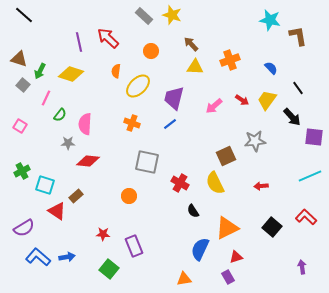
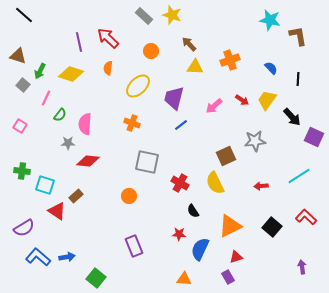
brown arrow at (191, 44): moved 2 px left
brown triangle at (19, 59): moved 1 px left, 3 px up
orange semicircle at (116, 71): moved 8 px left, 3 px up
black line at (298, 88): moved 9 px up; rotated 40 degrees clockwise
blue line at (170, 124): moved 11 px right, 1 px down
purple square at (314, 137): rotated 18 degrees clockwise
green cross at (22, 171): rotated 35 degrees clockwise
cyan line at (310, 176): moved 11 px left; rotated 10 degrees counterclockwise
orange triangle at (227, 228): moved 3 px right, 2 px up
red star at (103, 234): moved 76 px right
green square at (109, 269): moved 13 px left, 9 px down
orange triangle at (184, 279): rotated 14 degrees clockwise
